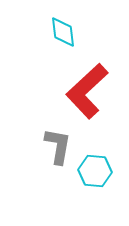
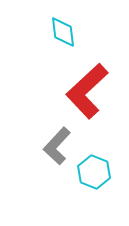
gray L-shape: moved 1 px left; rotated 147 degrees counterclockwise
cyan hexagon: moved 1 px left, 1 px down; rotated 16 degrees clockwise
